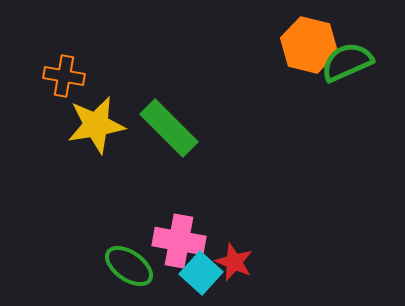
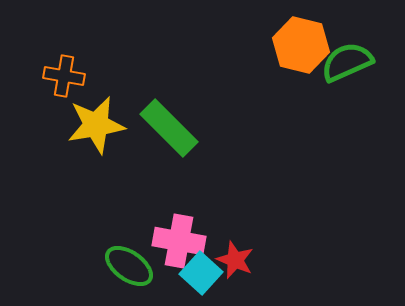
orange hexagon: moved 8 px left
red star: moved 1 px right, 2 px up
